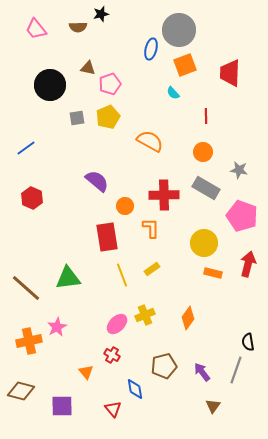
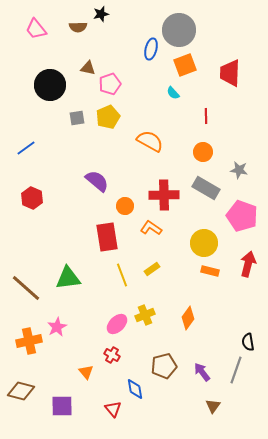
orange L-shape at (151, 228): rotated 55 degrees counterclockwise
orange rectangle at (213, 273): moved 3 px left, 2 px up
